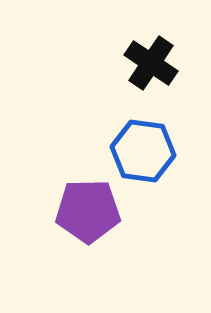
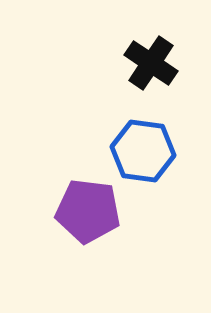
purple pentagon: rotated 8 degrees clockwise
